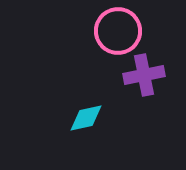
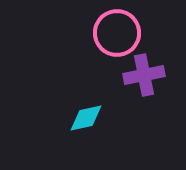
pink circle: moved 1 px left, 2 px down
